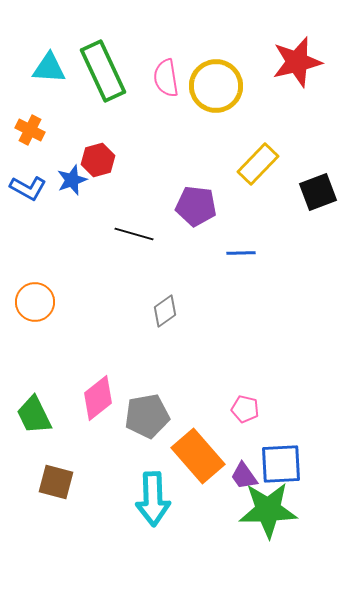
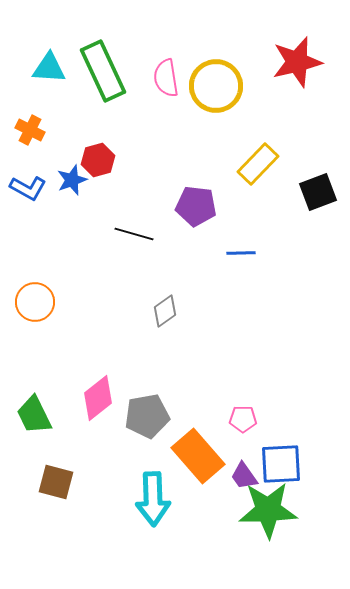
pink pentagon: moved 2 px left, 10 px down; rotated 12 degrees counterclockwise
